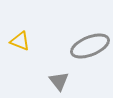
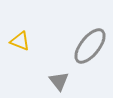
gray ellipse: rotated 30 degrees counterclockwise
